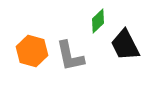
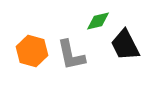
green diamond: rotated 30 degrees clockwise
gray L-shape: moved 1 px right, 1 px up
